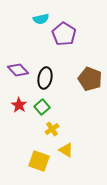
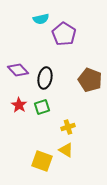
brown pentagon: moved 1 px down
green square: rotated 21 degrees clockwise
yellow cross: moved 16 px right, 2 px up; rotated 16 degrees clockwise
yellow square: moved 3 px right
